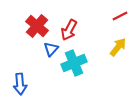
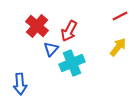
red arrow: moved 1 px down
cyan cross: moved 2 px left
